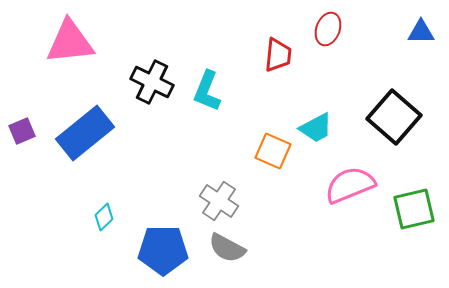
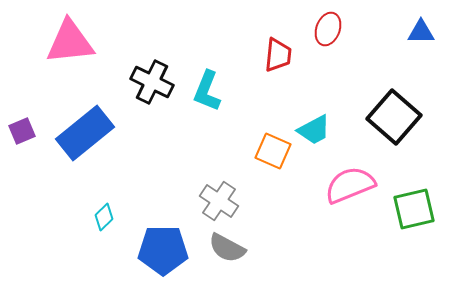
cyan trapezoid: moved 2 px left, 2 px down
